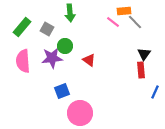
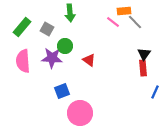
purple star: rotated 10 degrees clockwise
red rectangle: moved 2 px right, 2 px up
